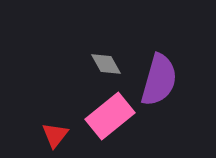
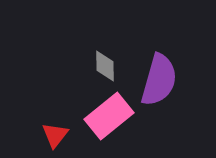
gray diamond: moved 1 px left, 2 px down; rotated 28 degrees clockwise
pink rectangle: moved 1 px left
